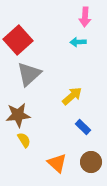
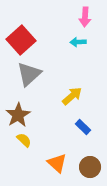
red square: moved 3 px right
brown star: rotated 25 degrees counterclockwise
yellow semicircle: rotated 14 degrees counterclockwise
brown circle: moved 1 px left, 5 px down
